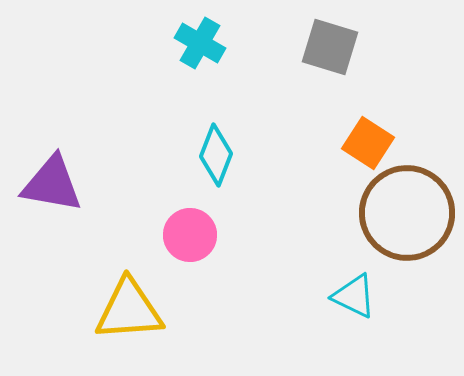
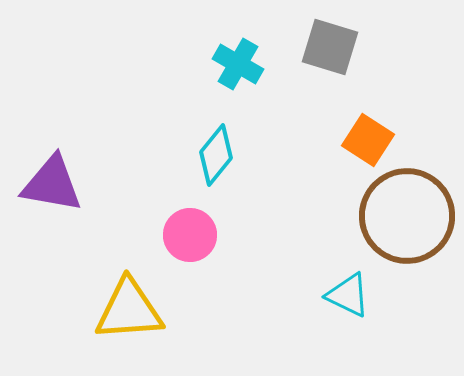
cyan cross: moved 38 px right, 21 px down
orange square: moved 3 px up
cyan diamond: rotated 18 degrees clockwise
brown circle: moved 3 px down
cyan triangle: moved 6 px left, 1 px up
